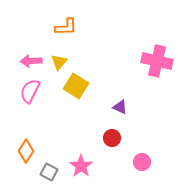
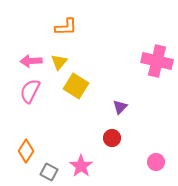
purple triangle: rotated 49 degrees clockwise
pink circle: moved 14 px right
